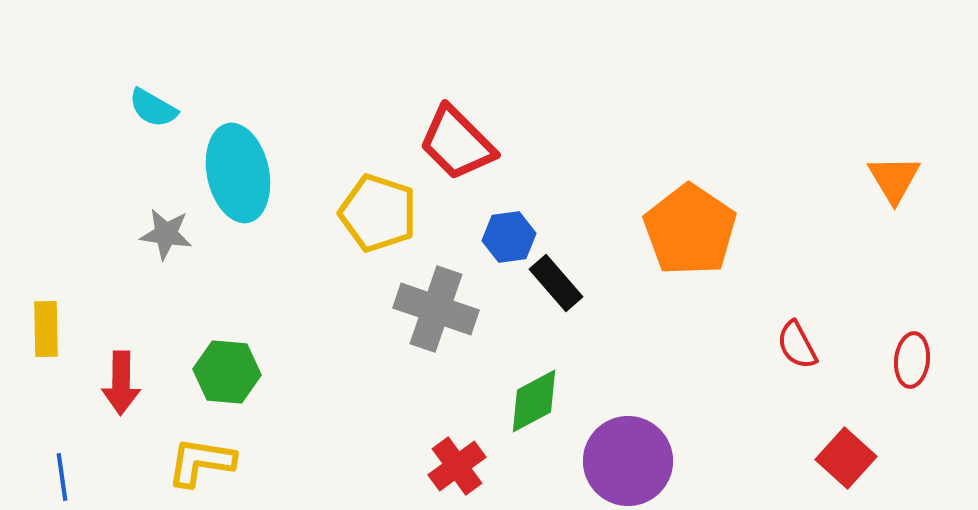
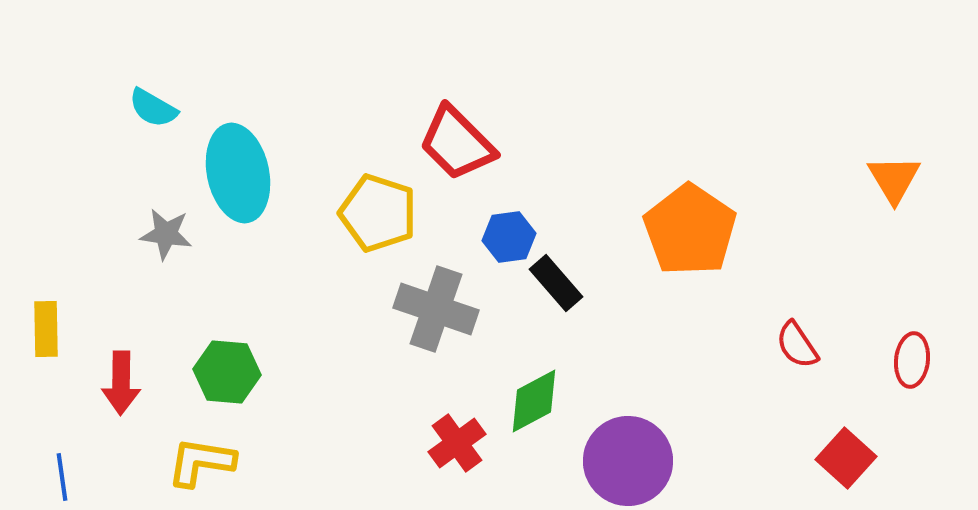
red semicircle: rotated 6 degrees counterclockwise
red cross: moved 23 px up
